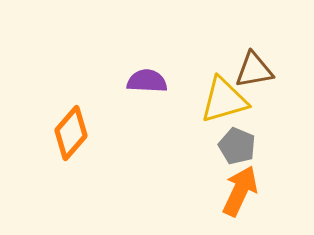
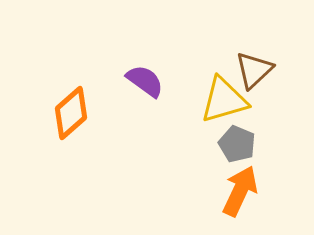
brown triangle: rotated 33 degrees counterclockwise
purple semicircle: moved 2 px left; rotated 33 degrees clockwise
orange diamond: moved 20 px up; rotated 8 degrees clockwise
gray pentagon: moved 2 px up
